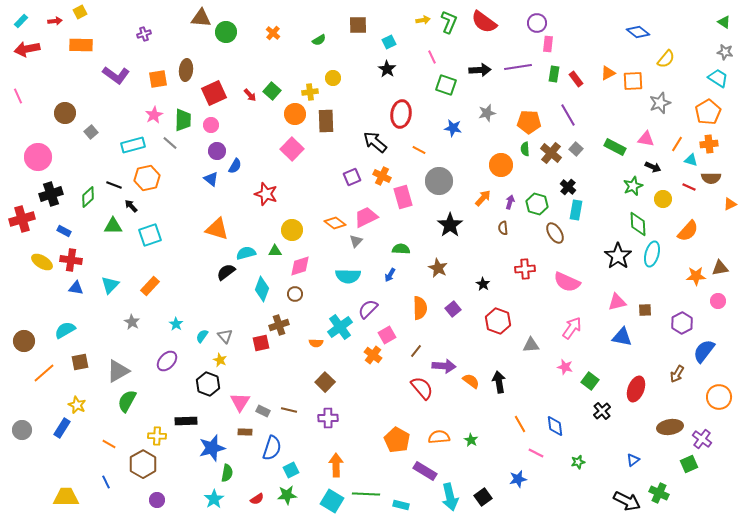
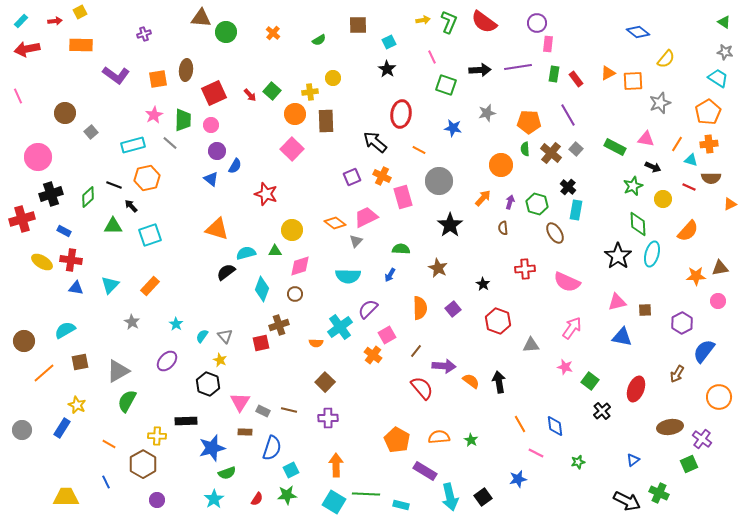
green semicircle at (227, 473): rotated 60 degrees clockwise
red semicircle at (257, 499): rotated 24 degrees counterclockwise
cyan square at (332, 501): moved 2 px right, 1 px down
